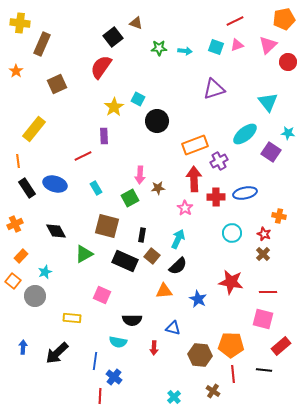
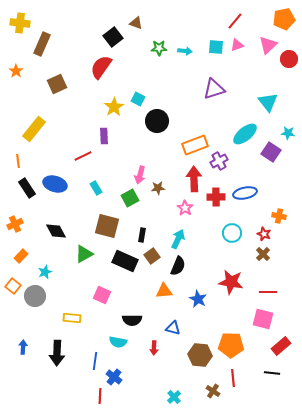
red line at (235, 21): rotated 24 degrees counterclockwise
cyan square at (216, 47): rotated 14 degrees counterclockwise
red circle at (288, 62): moved 1 px right, 3 px up
pink arrow at (140, 175): rotated 12 degrees clockwise
brown square at (152, 256): rotated 14 degrees clockwise
black semicircle at (178, 266): rotated 24 degrees counterclockwise
orange square at (13, 281): moved 5 px down
black arrow at (57, 353): rotated 45 degrees counterclockwise
black line at (264, 370): moved 8 px right, 3 px down
red line at (233, 374): moved 4 px down
